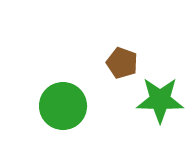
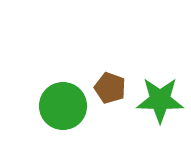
brown pentagon: moved 12 px left, 25 px down
